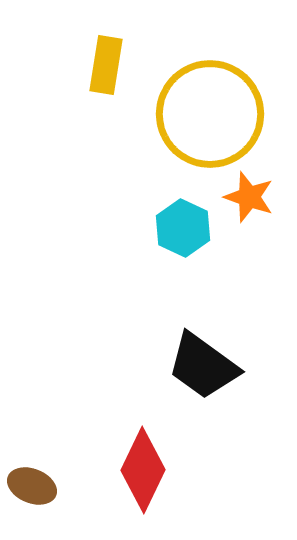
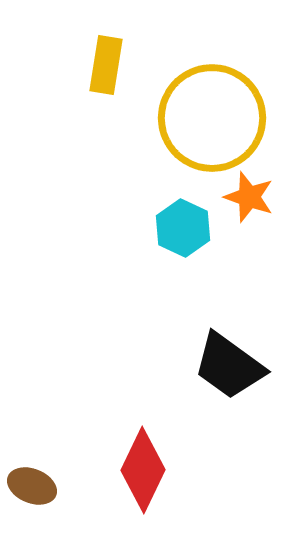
yellow circle: moved 2 px right, 4 px down
black trapezoid: moved 26 px right
